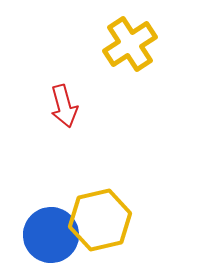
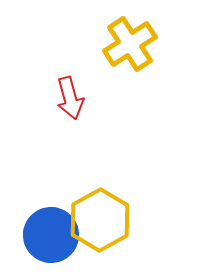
red arrow: moved 6 px right, 8 px up
yellow hexagon: rotated 16 degrees counterclockwise
